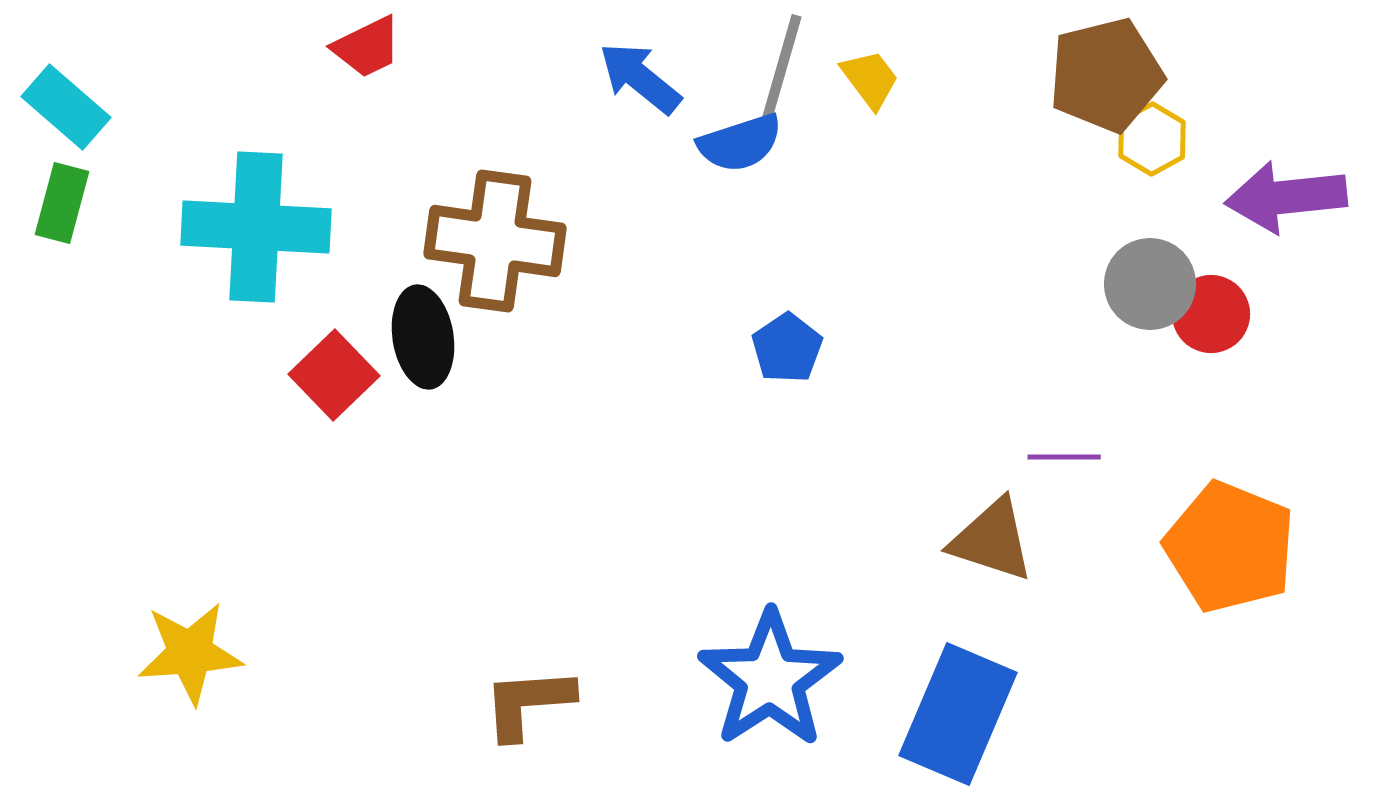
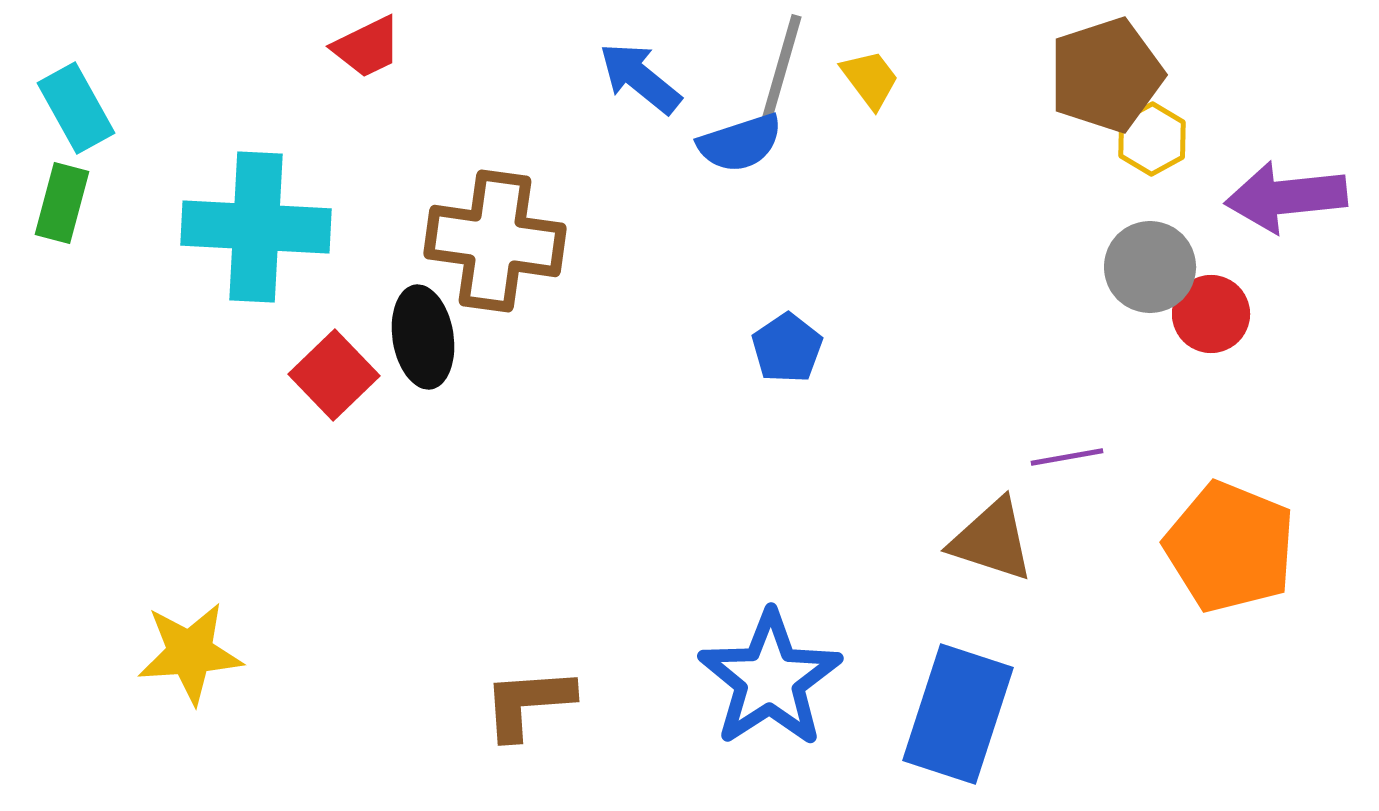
brown pentagon: rotated 4 degrees counterclockwise
cyan rectangle: moved 10 px right, 1 px down; rotated 20 degrees clockwise
gray circle: moved 17 px up
purple line: moved 3 px right; rotated 10 degrees counterclockwise
blue rectangle: rotated 5 degrees counterclockwise
